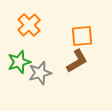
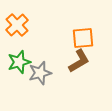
orange cross: moved 12 px left
orange square: moved 1 px right, 2 px down
brown L-shape: moved 2 px right
